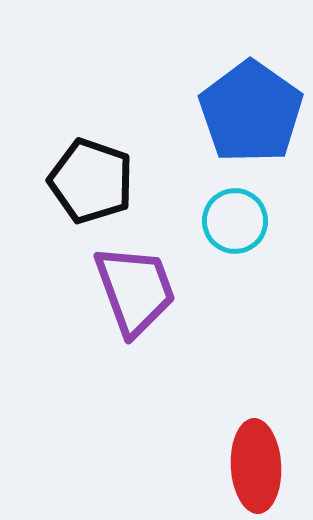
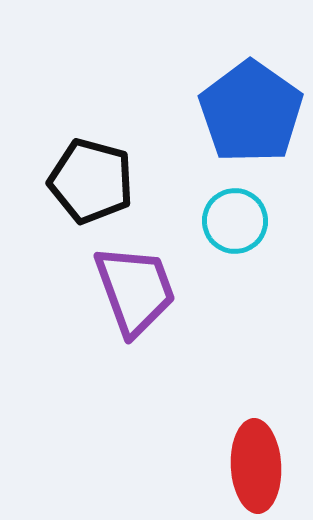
black pentagon: rotated 4 degrees counterclockwise
